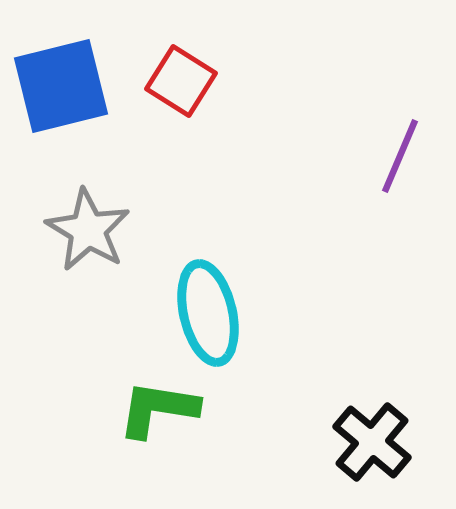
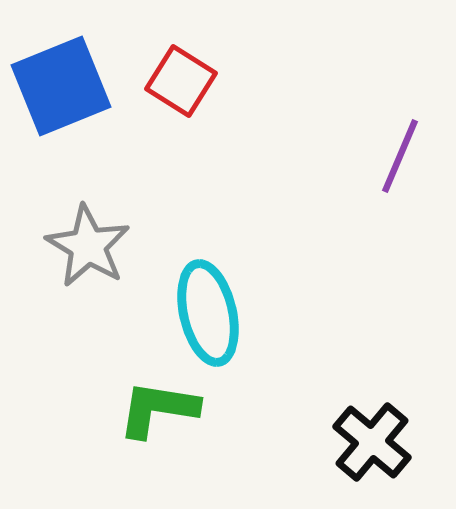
blue square: rotated 8 degrees counterclockwise
gray star: moved 16 px down
